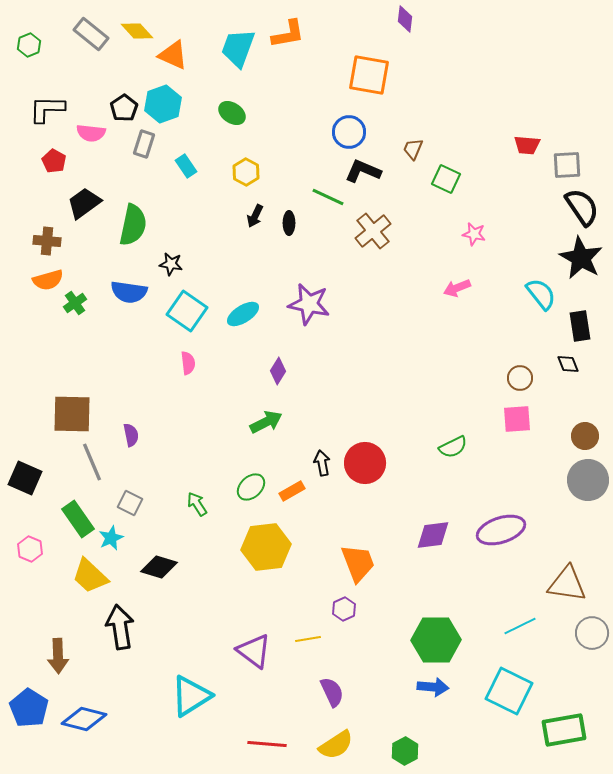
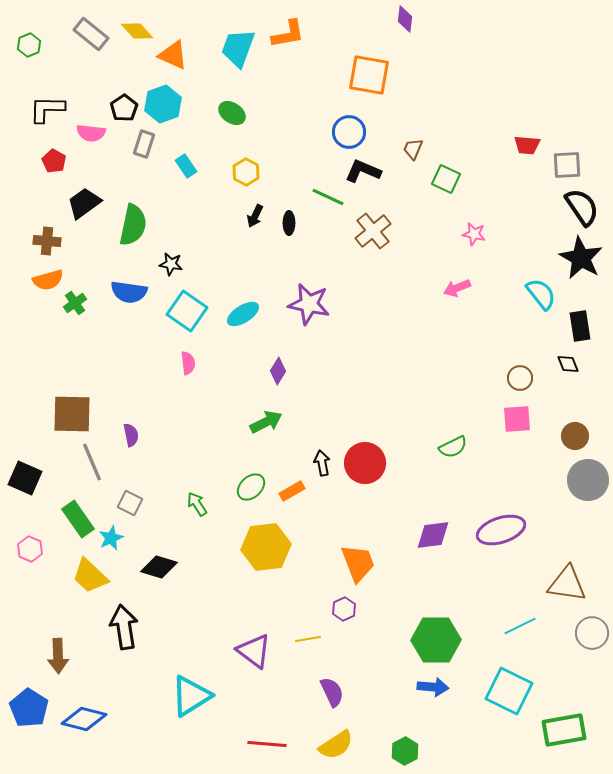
brown circle at (585, 436): moved 10 px left
black arrow at (120, 627): moved 4 px right
